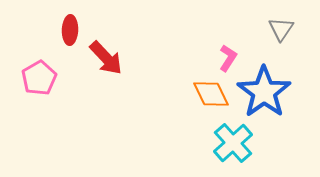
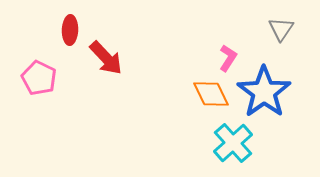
pink pentagon: rotated 16 degrees counterclockwise
